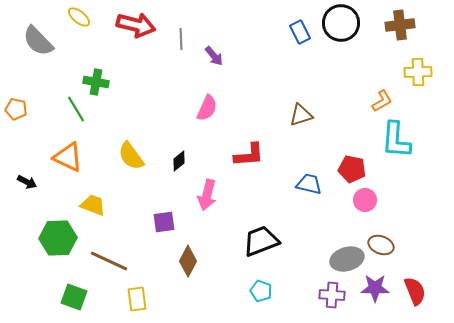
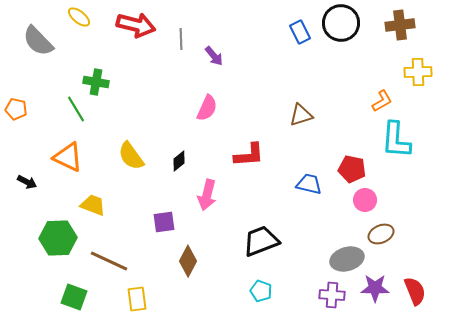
brown ellipse: moved 11 px up; rotated 45 degrees counterclockwise
